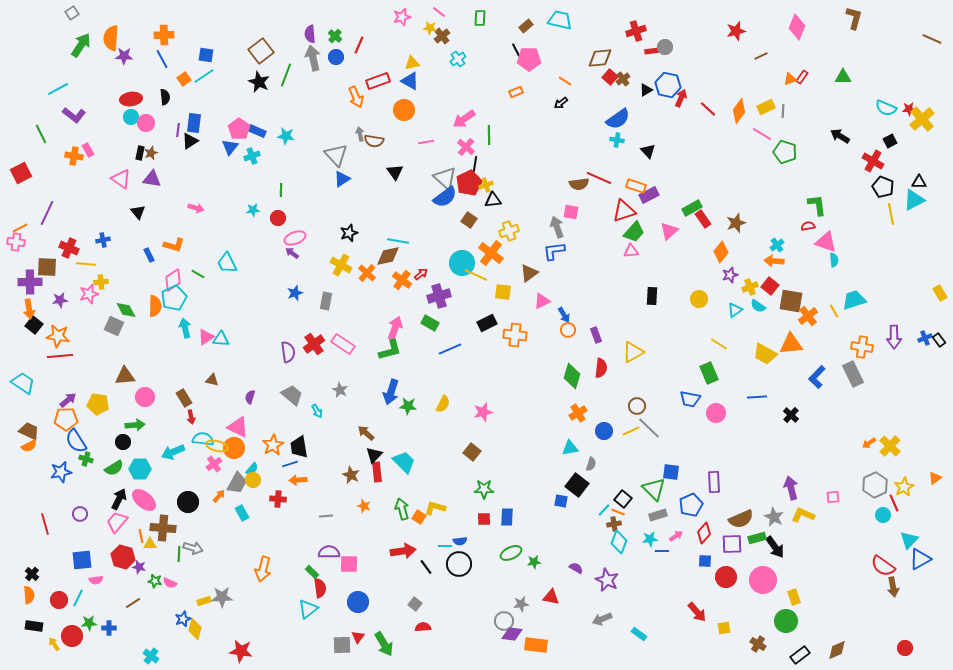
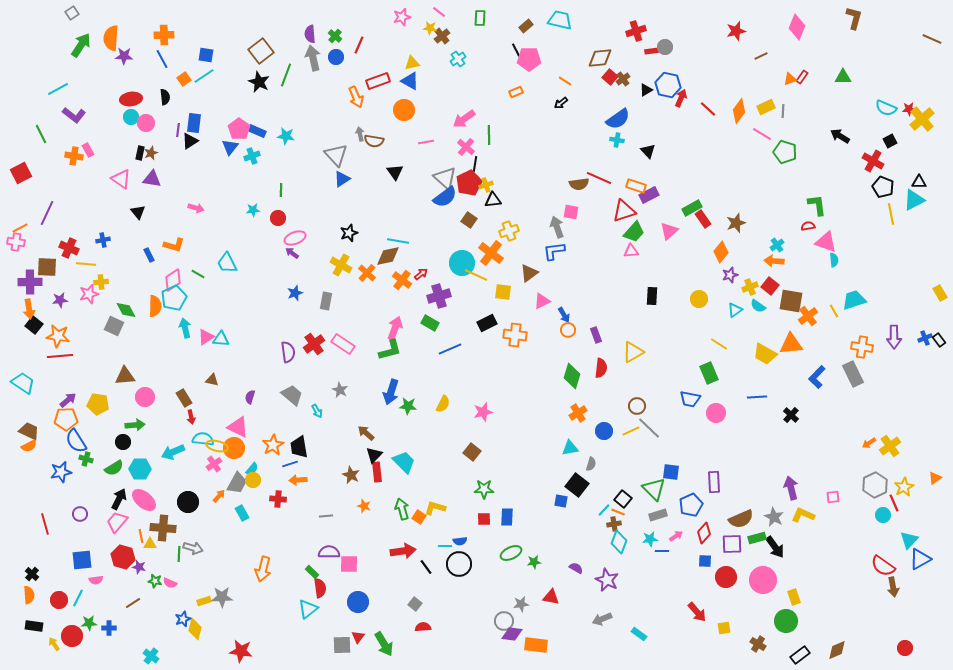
yellow cross at (890, 446): rotated 10 degrees clockwise
